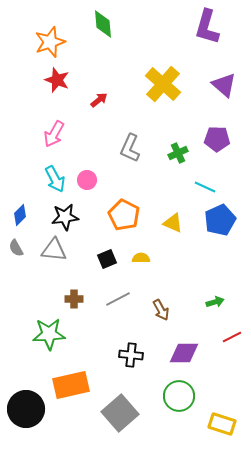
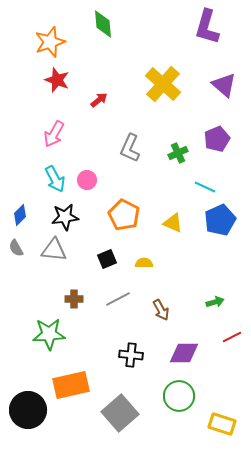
purple pentagon: rotated 25 degrees counterclockwise
yellow semicircle: moved 3 px right, 5 px down
black circle: moved 2 px right, 1 px down
